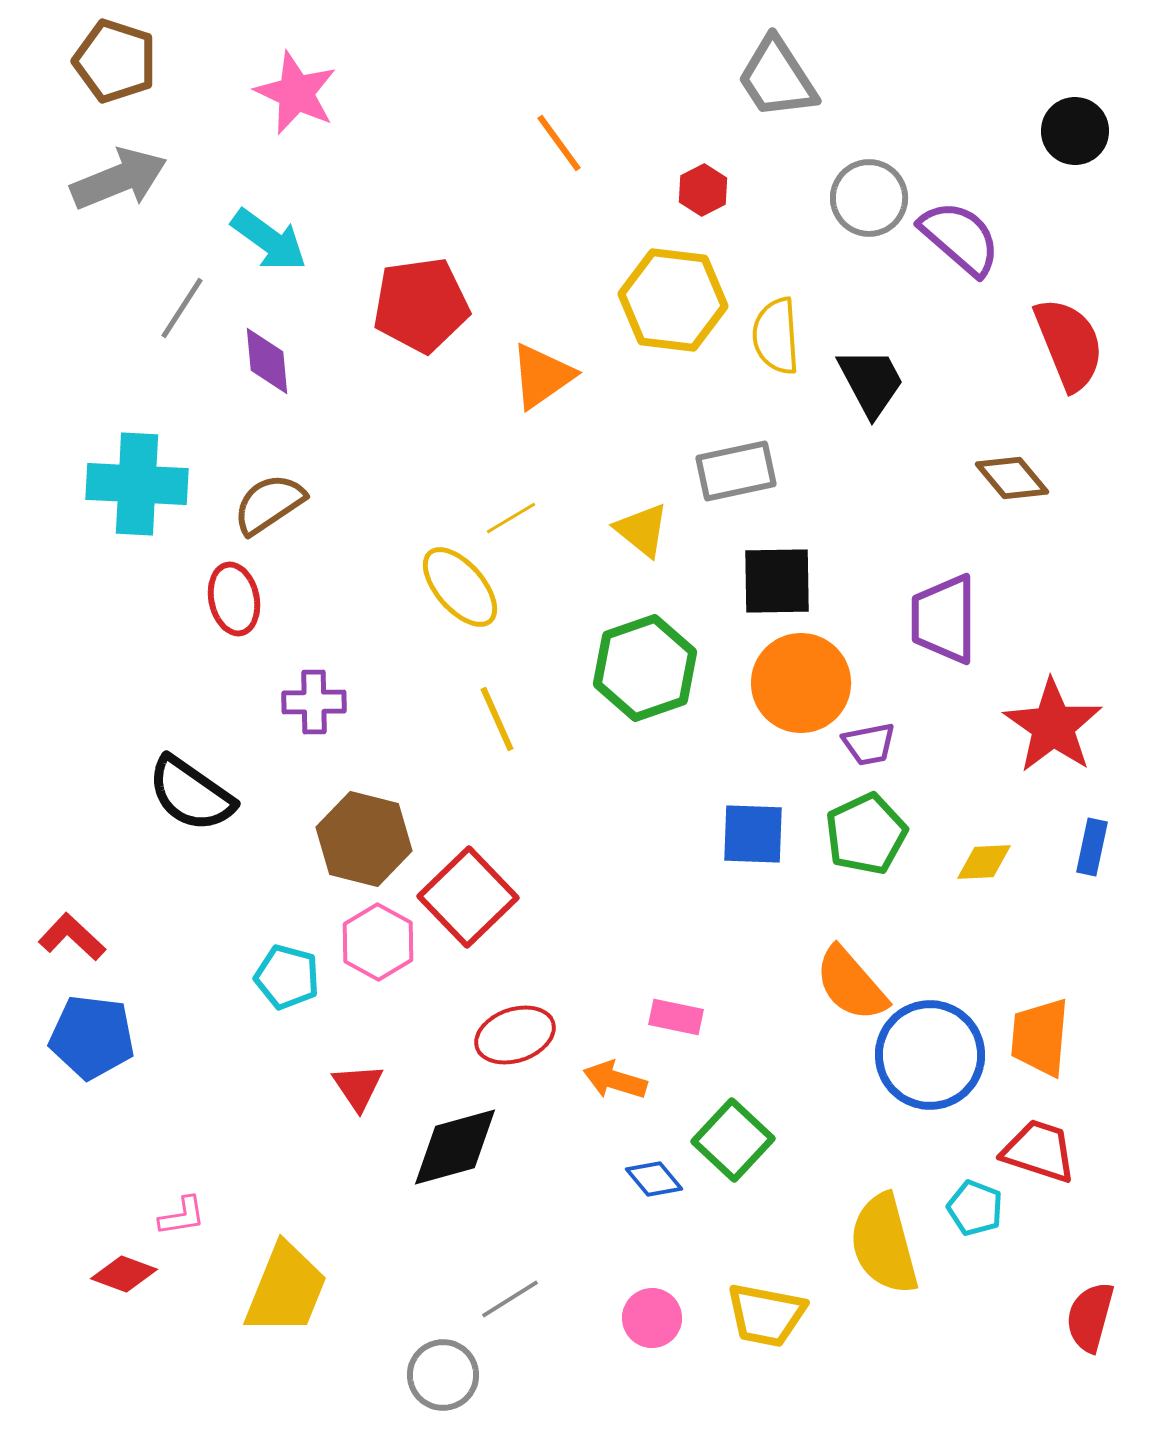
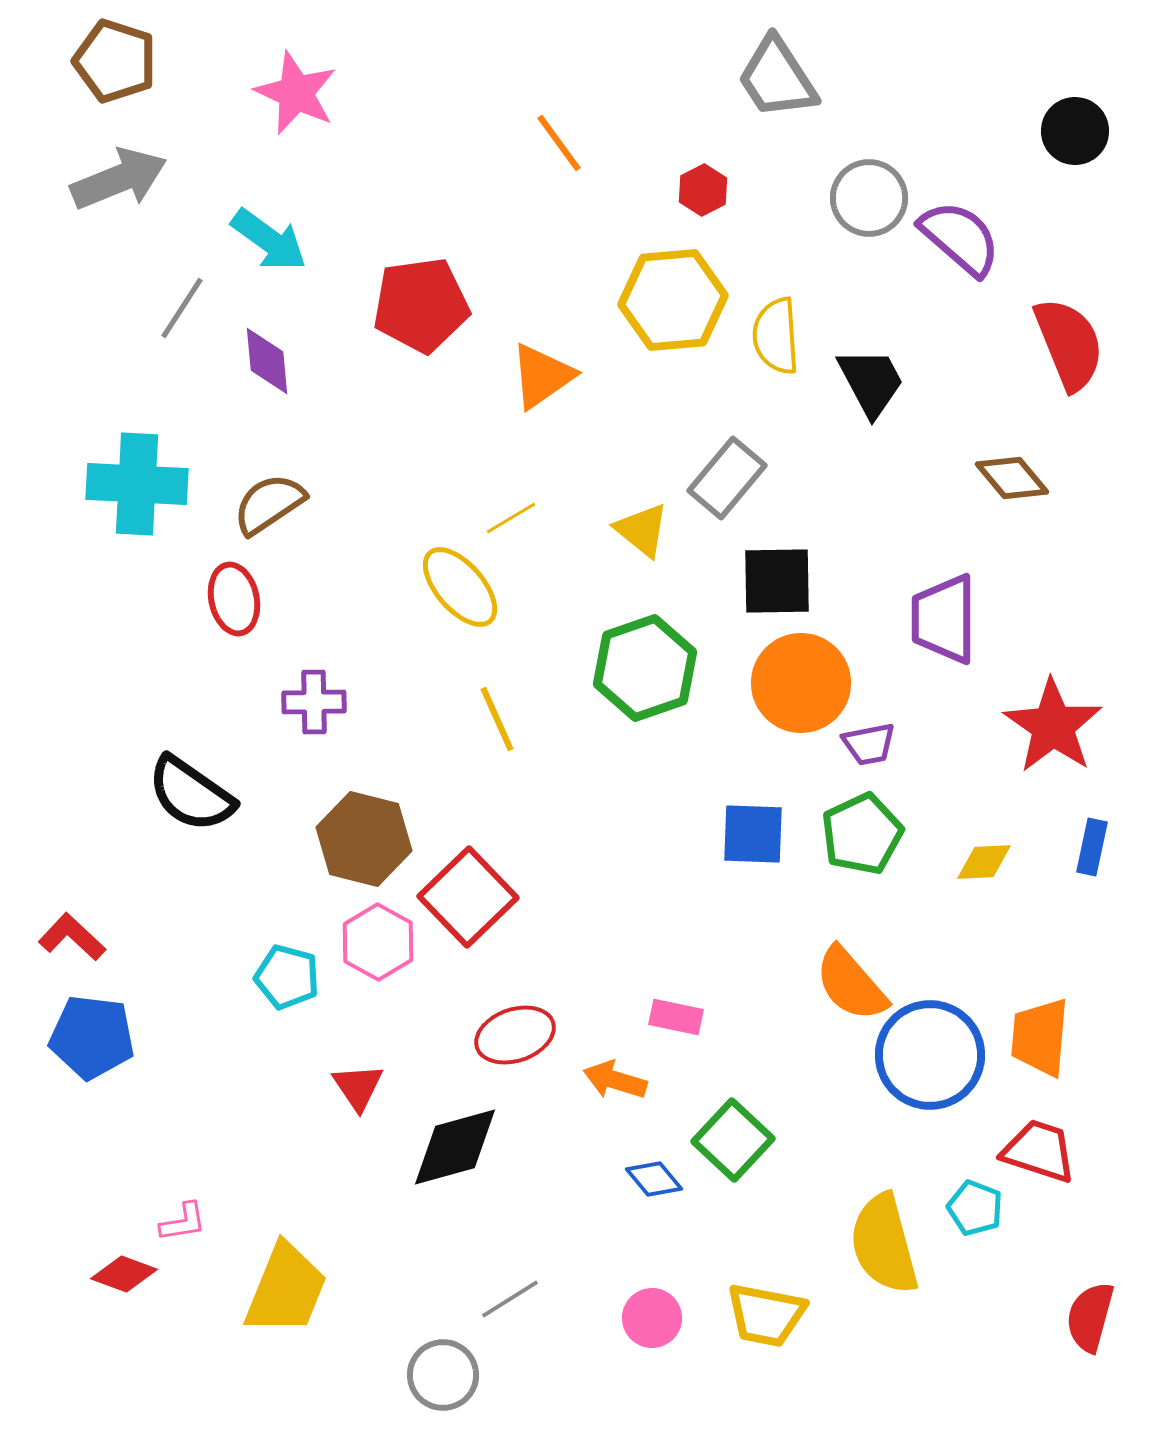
yellow hexagon at (673, 300): rotated 12 degrees counterclockwise
gray rectangle at (736, 471): moved 9 px left, 7 px down; rotated 38 degrees counterclockwise
green pentagon at (866, 834): moved 4 px left
pink L-shape at (182, 1216): moved 1 px right, 6 px down
